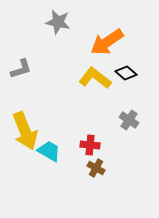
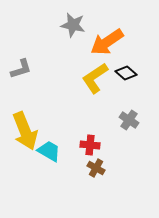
gray star: moved 15 px right, 3 px down
yellow L-shape: rotated 72 degrees counterclockwise
